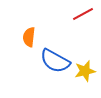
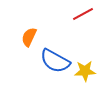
orange semicircle: rotated 18 degrees clockwise
yellow star: rotated 10 degrees clockwise
